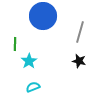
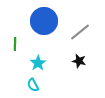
blue circle: moved 1 px right, 5 px down
gray line: rotated 35 degrees clockwise
cyan star: moved 9 px right, 2 px down
cyan semicircle: moved 2 px up; rotated 96 degrees counterclockwise
